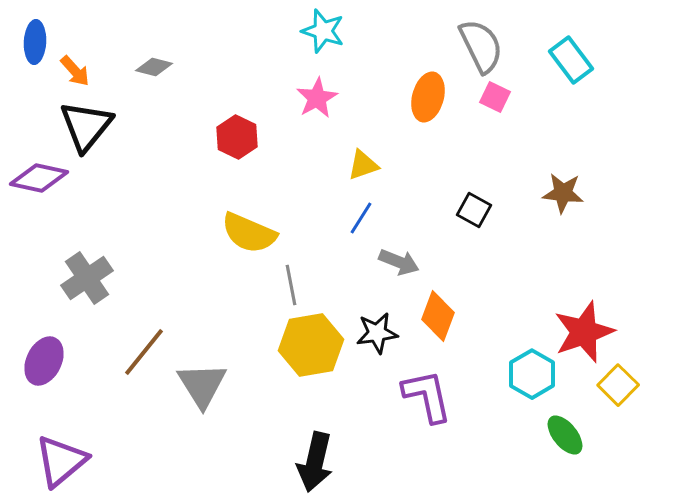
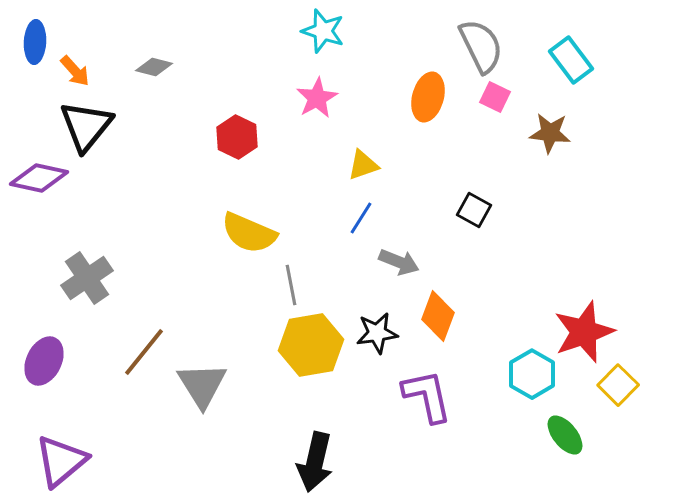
brown star: moved 13 px left, 60 px up
